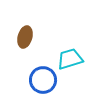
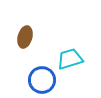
blue circle: moved 1 px left
